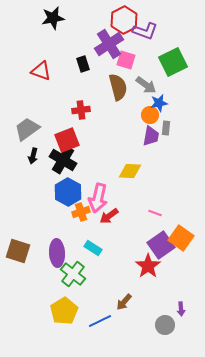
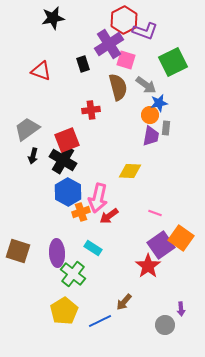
red cross: moved 10 px right
